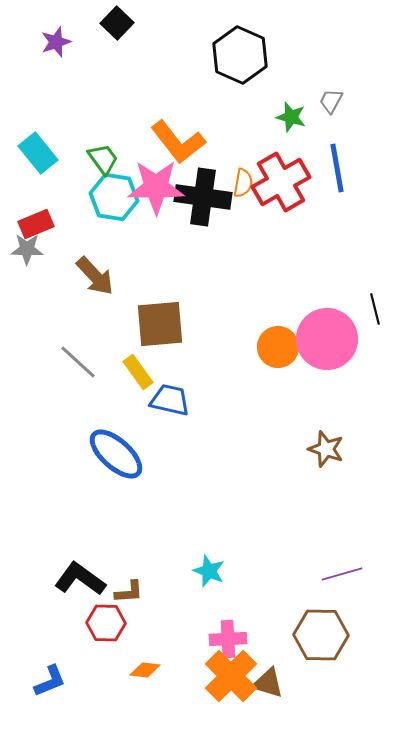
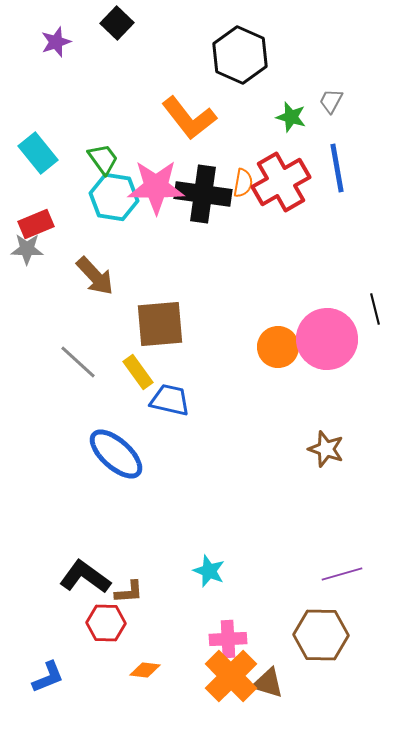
orange L-shape: moved 11 px right, 24 px up
black cross: moved 3 px up
black L-shape: moved 5 px right, 2 px up
blue L-shape: moved 2 px left, 4 px up
